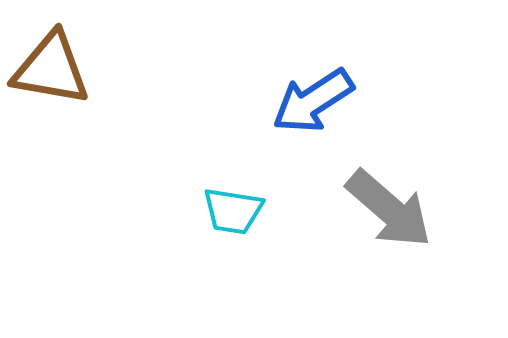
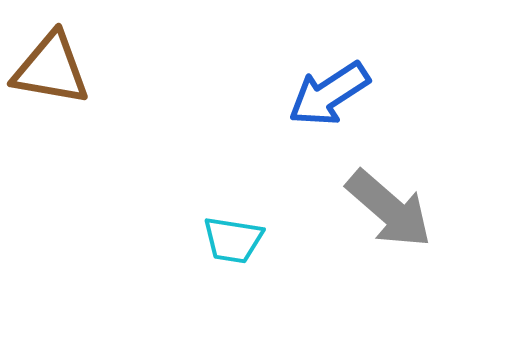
blue arrow: moved 16 px right, 7 px up
cyan trapezoid: moved 29 px down
